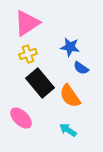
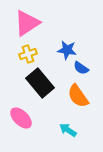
blue star: moved 3 px left, 3 px down
orange semicircle: moved 8 px right
